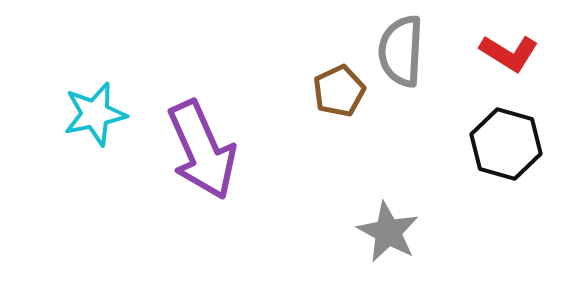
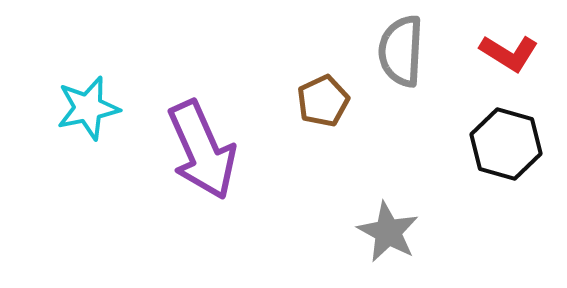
brown pentagon: moved 16 px left, 10 px down
cyan star: moved 7 px left, 6 px up
